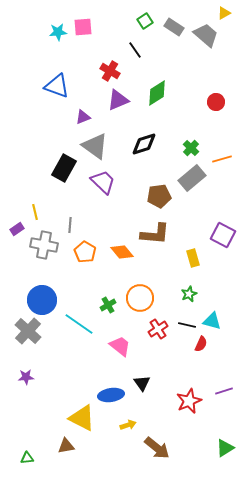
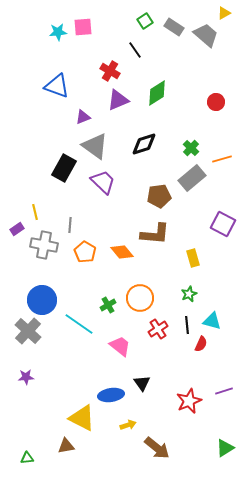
purple square at (223, 235): moved 11 px up
black line at (187, 325): rotated 72 degrees clockwise
